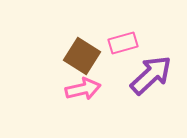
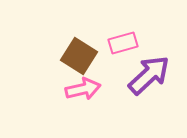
brown square: moved 3 px left
purple arrow: moved 2 px left
